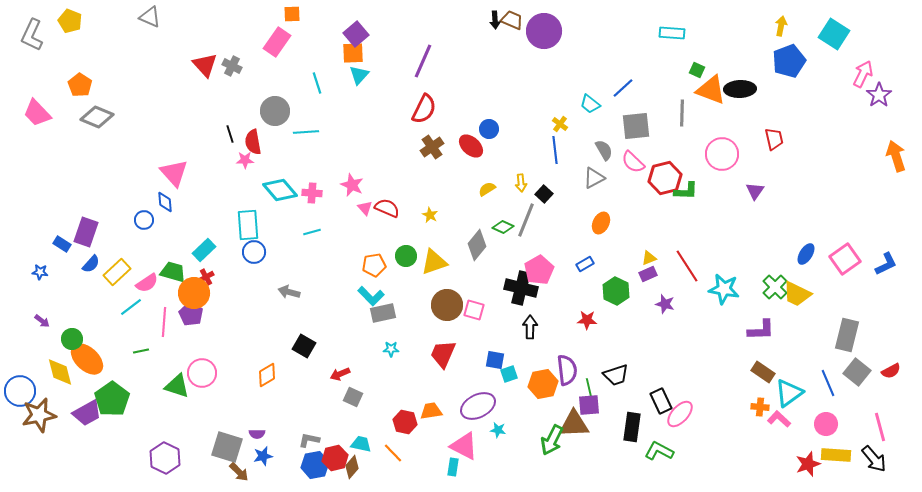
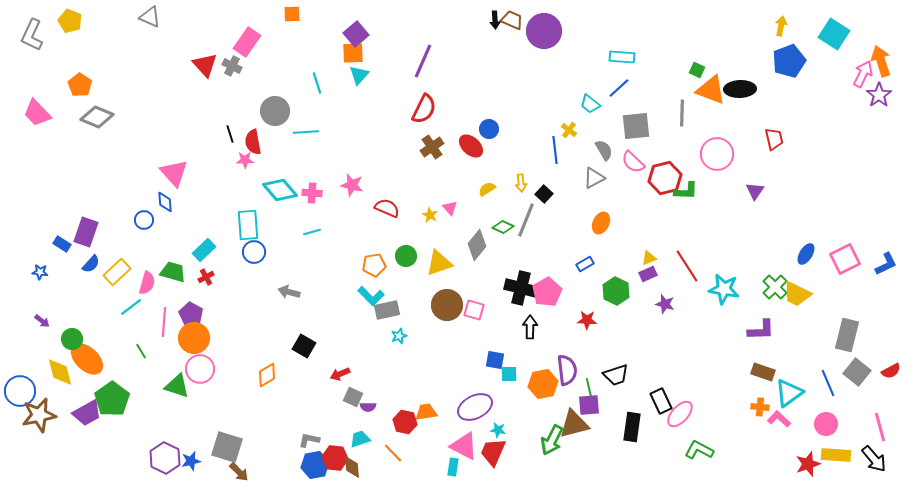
cyan rectangle at (672, 33): moved 50 px left, 24 px down
pink rectangle at (277, 42): moved 30 px left
blue line at (623, 88): moved 4 px left
yellow cross at (560, 124): moved 9 px right, 6 px down
pink circle at (722, 154): moved 5 px left
orange arrow at (896, 156): moved 15 px left, 95 px up
pink star at (352, 185): rotated 10 degrees counterclockwise
pink triangle at (365, 208): moved 85 px right
pink square at (845, 259): rotated 8 degrees clockwise
yellow triangle at (434, 262): moved 5 px right, 1 px down
pink pentagon at (539, 270): moved 8 px right, 22 px down
pink semicircle at (147, 283): rotated 40 degrees counterclockwise
orange circle at (194, 293): moved 45 px down
gray rectangle at (383, 313): moved 4 px right, 3 px up
cyan star at (391, 349): moved 8 px right, 13 px up; rotated 21 degrees counterclockwise
green line at (141, 351): rotated 70 degrees clockwise
red trapezoid at (443, 354): moved 50 px right, 98 px down
brown rectangle at (763, 372): rotated 15 degrees counterclockwise
pink circle at (202, 373): moved 2 px left, 4 px up
cyan square at (509, 374): rotated 18 degrees clockwise
purple ellipse at (478, 406): moved 3 px left, 1 px down
orange trapezoid at (431, 411): moved 5 px left, 1 px down
brown triangle at (574, 424): rotated 12 degrees counterclockwise
purple semicircle at (257, 434): moved 111 px right, 27 px up
cyan trapezoid at (361, 444): moved 1 px left, 5 px up; rotated 30 degrees counterclockwise
green L-shape at (659, 451): moved 40 px right, 1 px up
blue star at (263, 456): moved 72 px left, 5 px down
red hexagon at (335, 458): rotated 20 degrees clockwise
brown diamond at (352, 467): rotated 45 degrees counterclockwise
